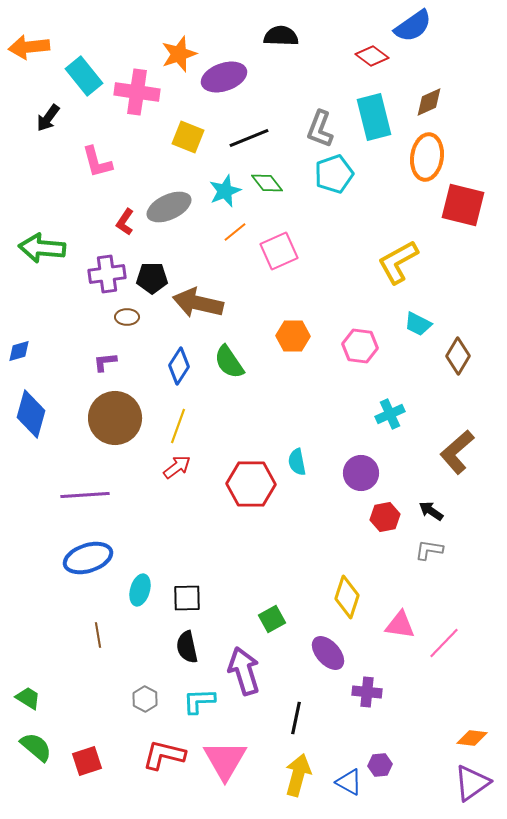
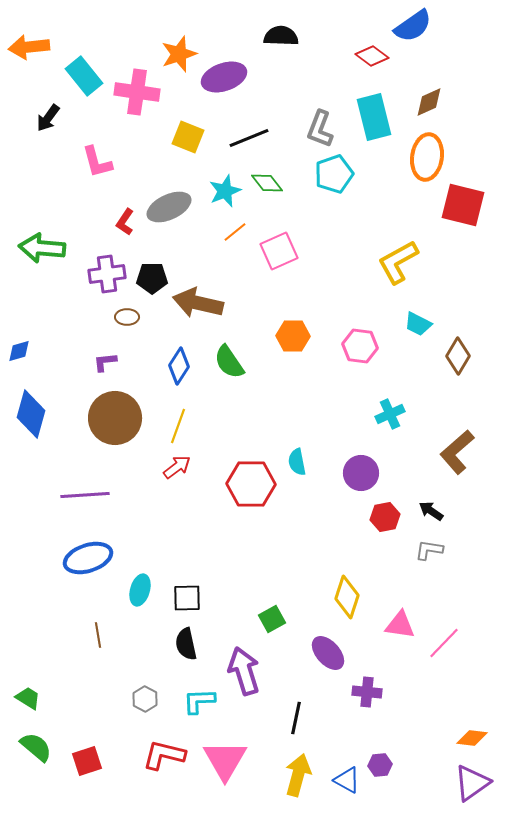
black semicircle at (187, 647): moved 1 px left, 3 px up
blue triangle at (349, 782): moved 2 px left, 2 px up
